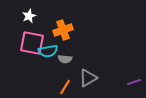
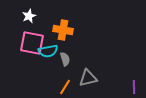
orange cross: rotated 30 degrees clockwise
gray semicircle: rotated 112 degrees counterclockwise
gray triangle: rotated 18 degrees clockwise
purple line: moved 5 px down; rotated 72 degrees counterclockwise
